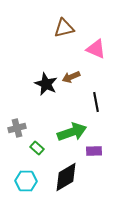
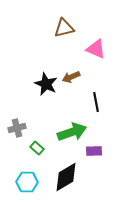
cyan hexagon: moved 1 px right, 1 px down
